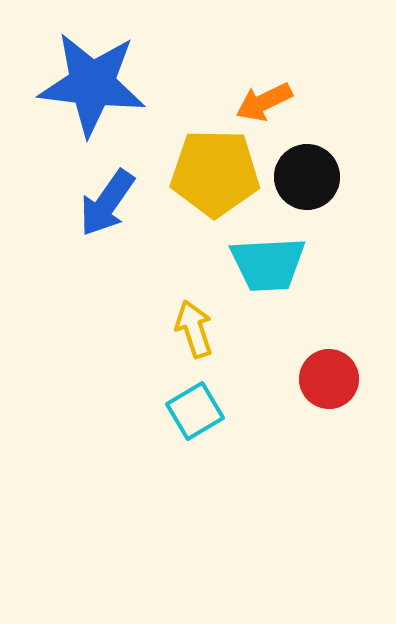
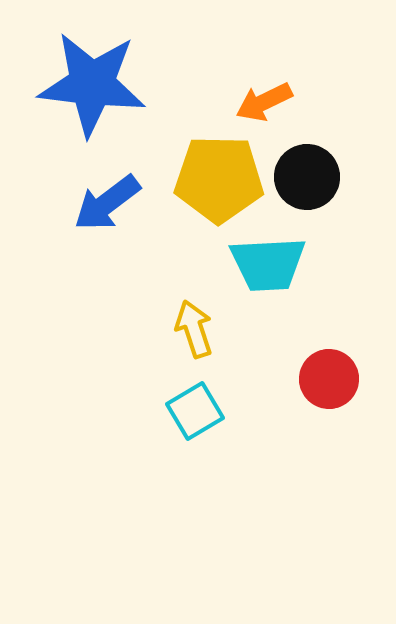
yellow pentagon: moved 4 px right, 6 px down
blue arrow: rotated 18 degrees clockwise
